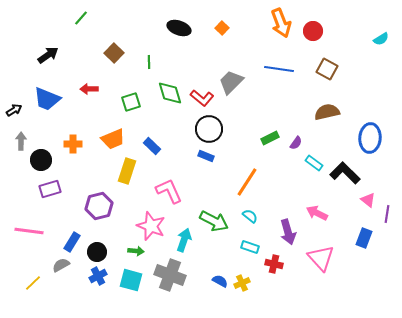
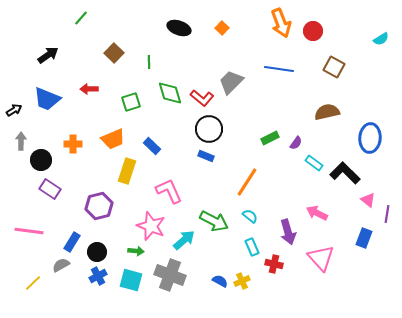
brown square at (327, 69): moved 7 px right, 2 px up
purple rectangle at (50, 189): rotated 50 degrees clockwise
cyan arrow at (184, 240): rotated 30 degrees clockwise
cyan rectangle at (250, 247): moved 2 px right; rotated 48 degrees clockwise
yellow cross at (242, 283): moved 2 px up
